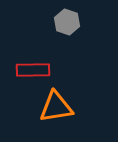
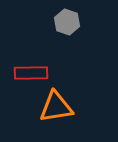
red rectangle: moved 2 px left, 3 px down
